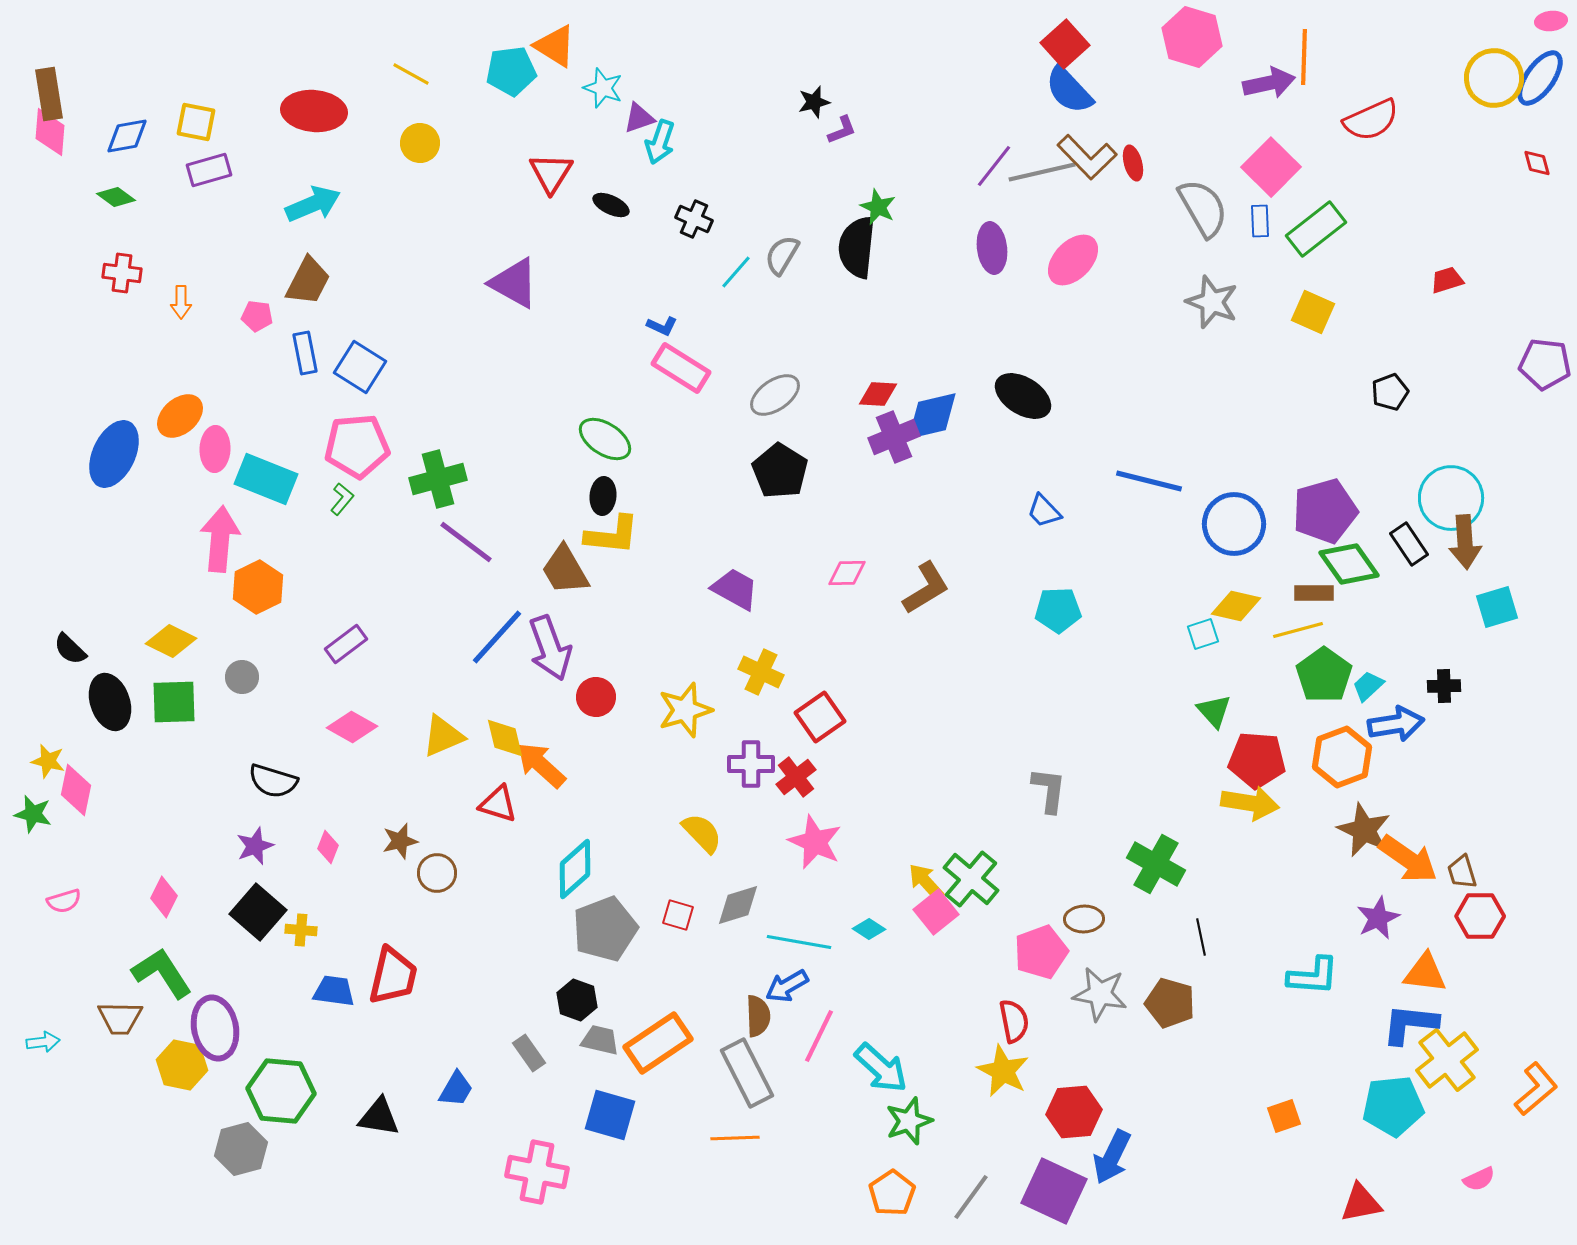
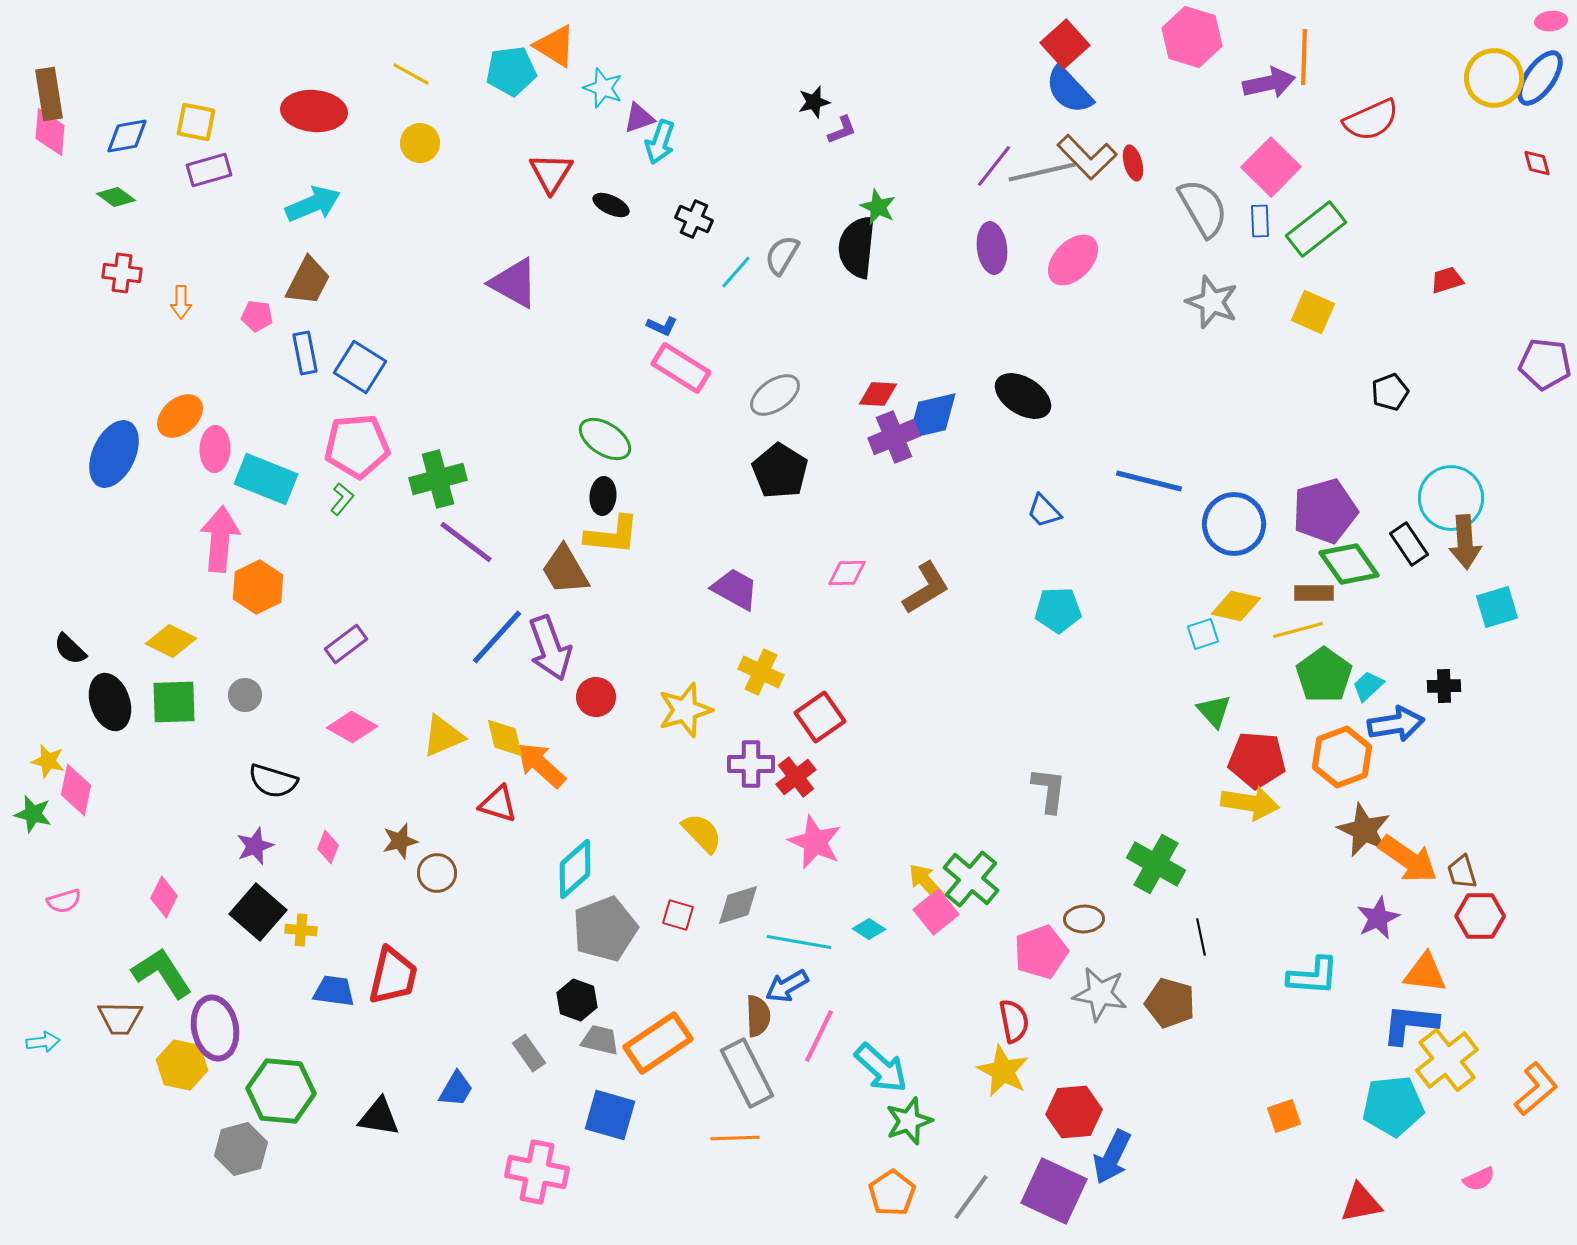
gray circle at (242, 677): moved 3 px right, 18 px down
